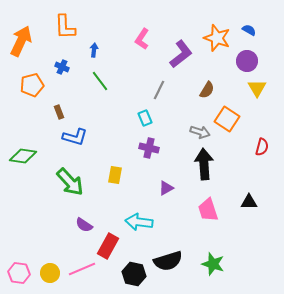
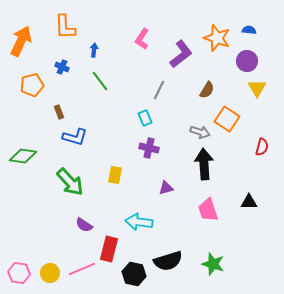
blue semicircle: rotated 24 degrees counterclockwise
purple triangle: rotated 14 degrees clockwise
red rectangle: moved 1 px right, 3 px down; rotated 15 degrees counterclockwise
